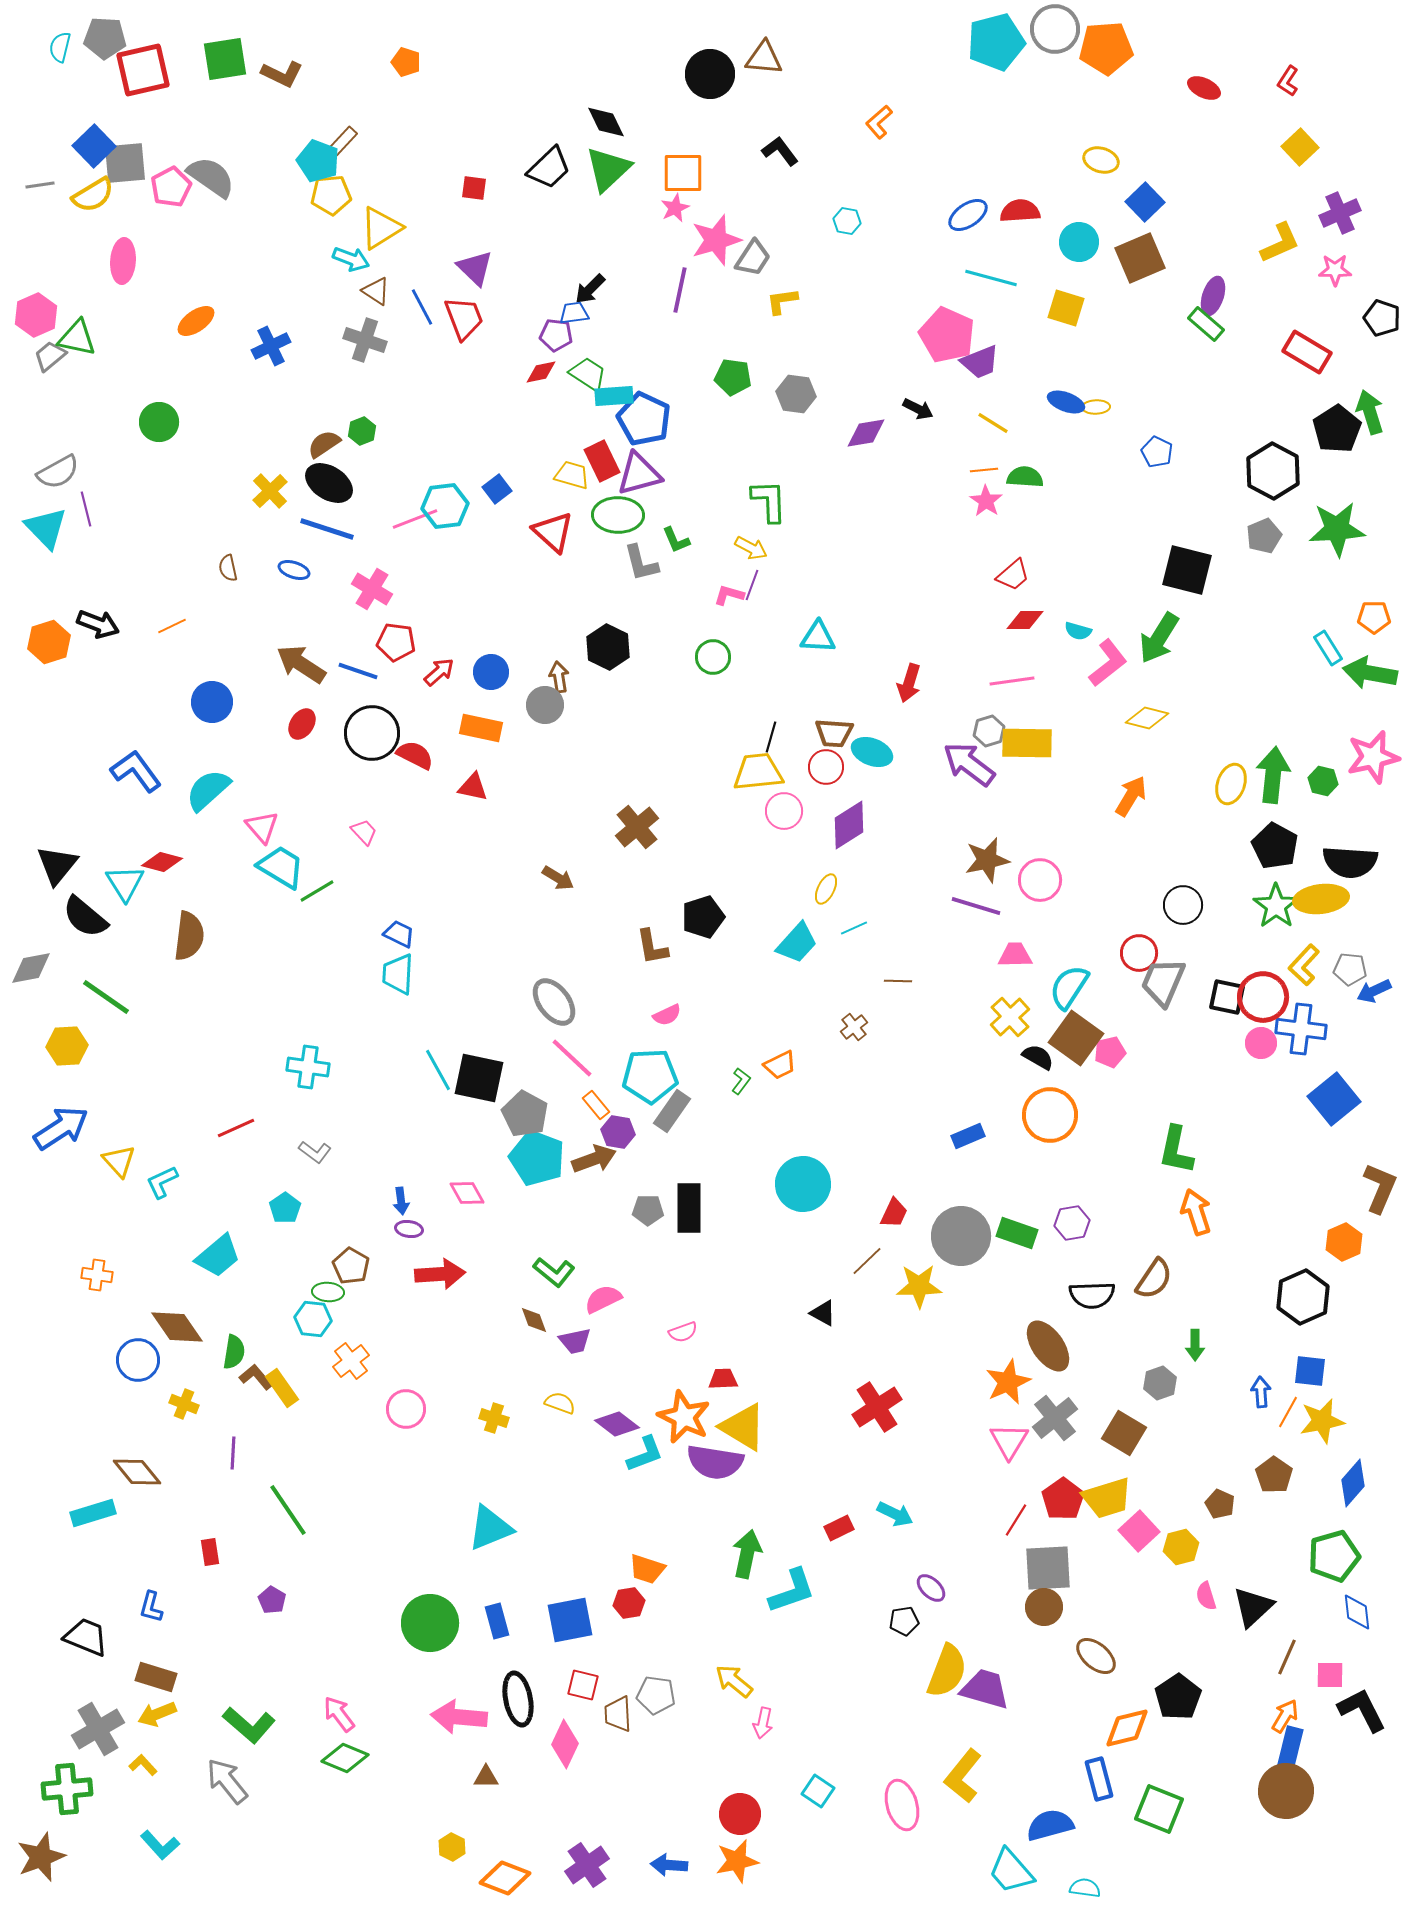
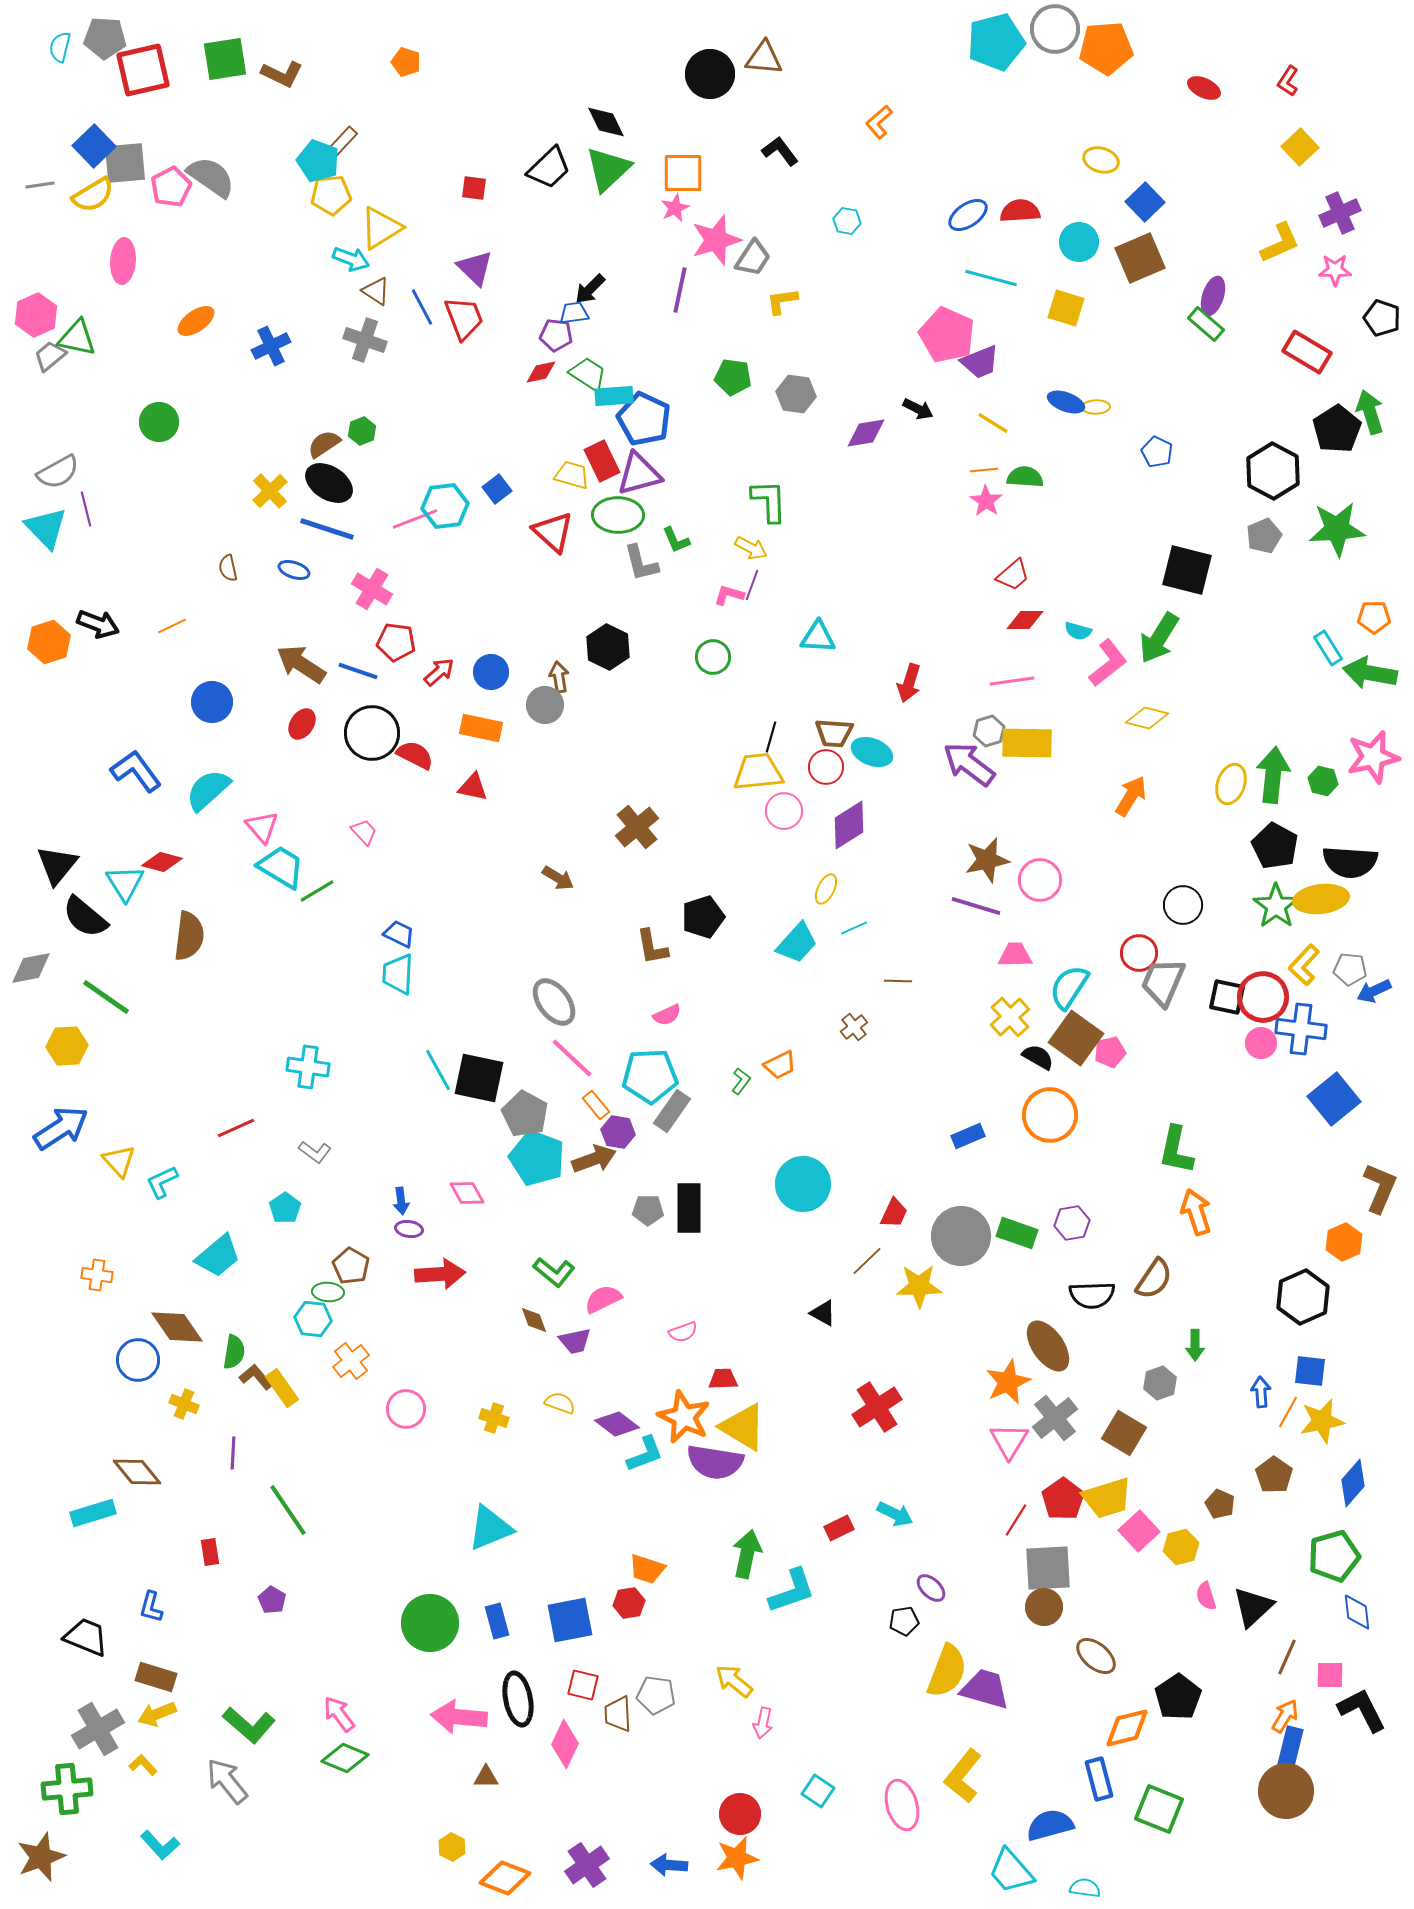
orange star at (737, 1861): moved 3 px up
